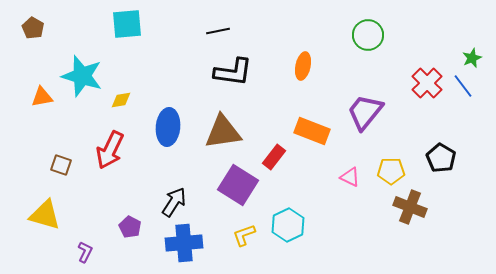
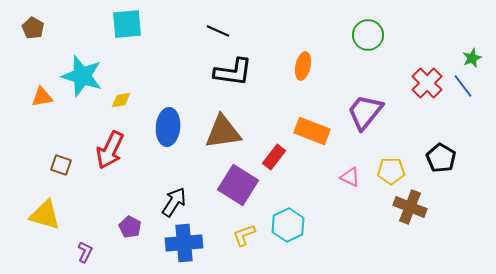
black line: rotated 35 degrees clockwise
